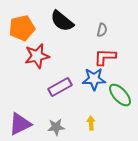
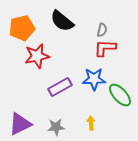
red L-shape: moved 9 px up
